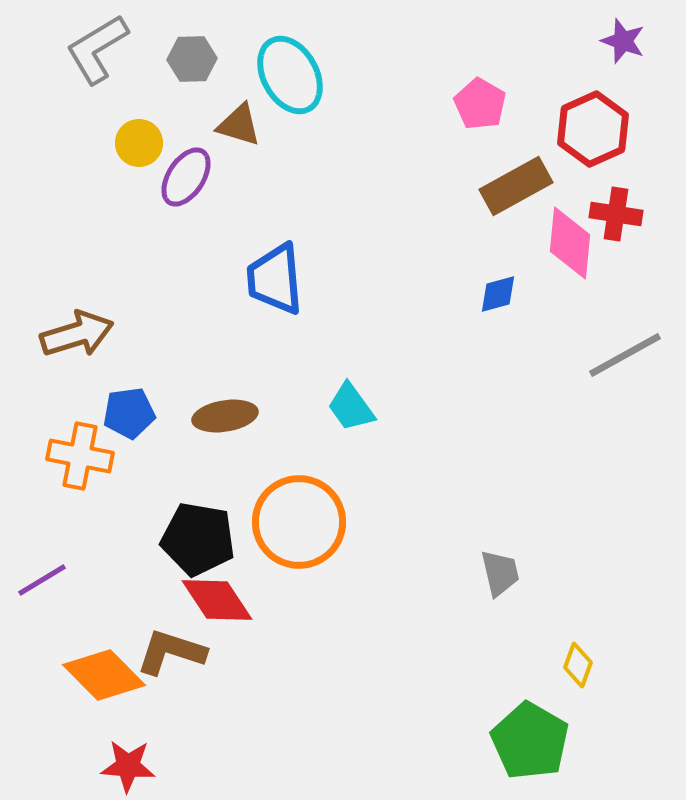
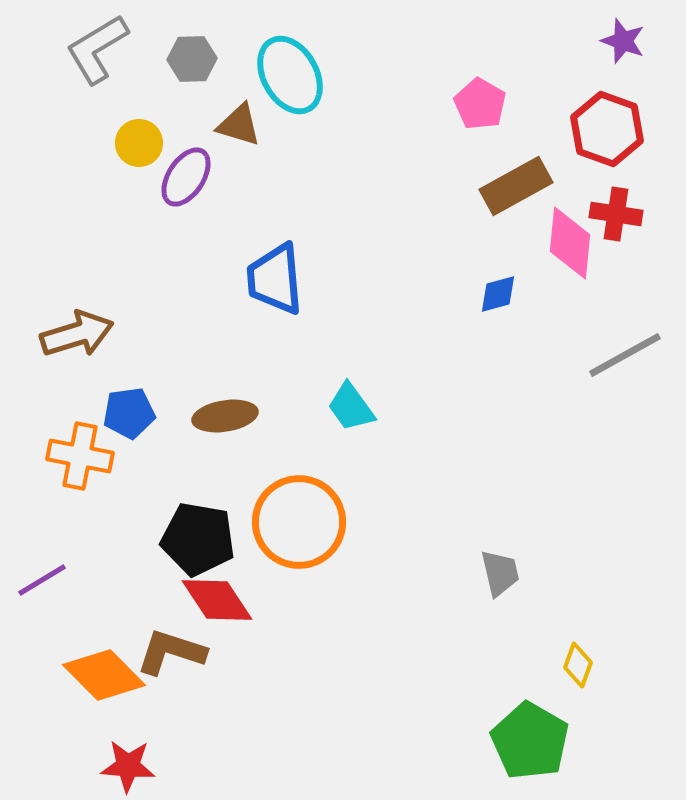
red hexagon: moved 14 px right; rotated 16 degrees counterclockwise
